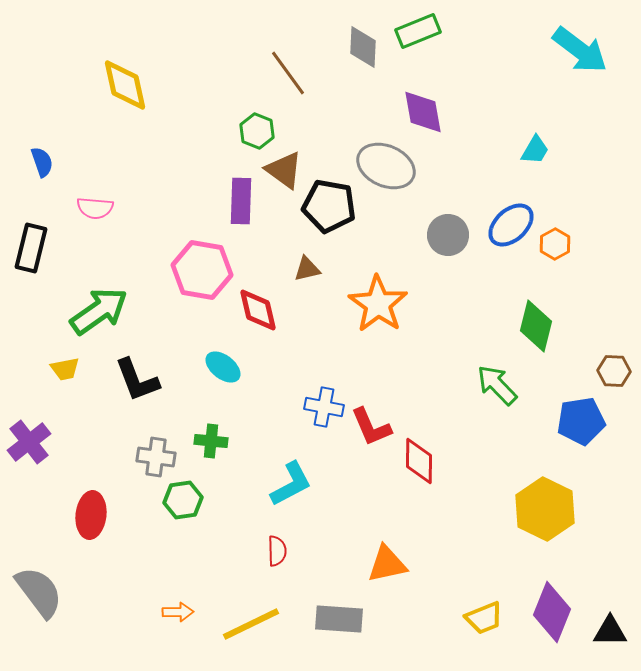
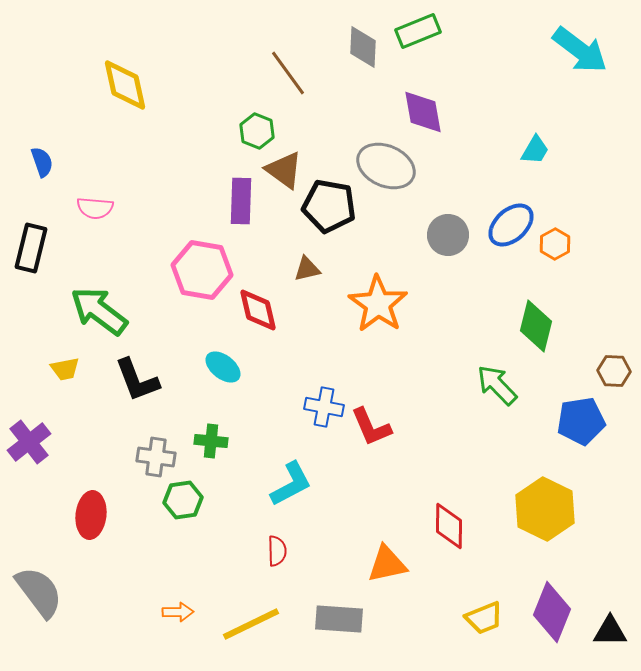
green arrow at (99, 311): rotated 108 degrees counterclockwise
red diamond at (419, 461): moved 30 px right, 65 px down
